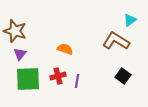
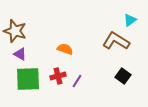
purple triangle: rotated 40 degrees counterclockwise
purple line: rotated 24 degrees clockwise
